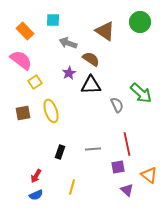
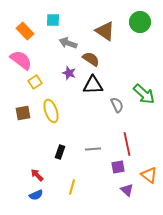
purple star: rotated 24 degrees counterclockwise
black triangle: moved 2 px right
green arrow: moved 3 px right, 1 px down
red arrow: moved 1 px right, 1 px up; rotated 104 degrees clockwise
